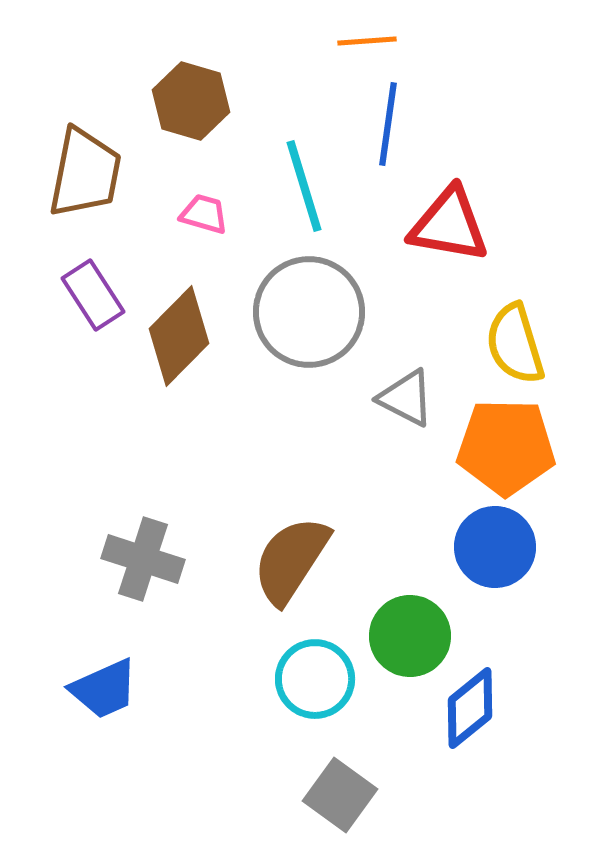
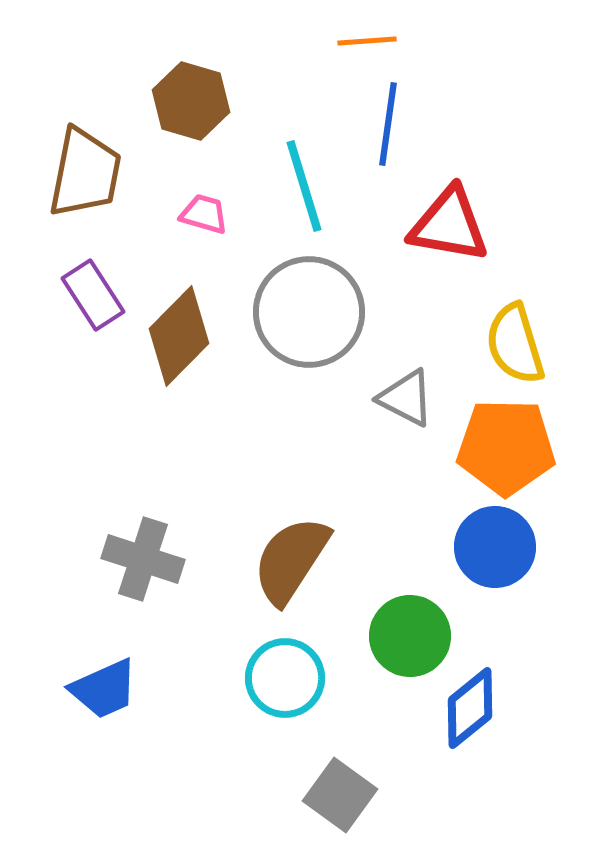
cyan circle: moved 30 px left, 1 px up
